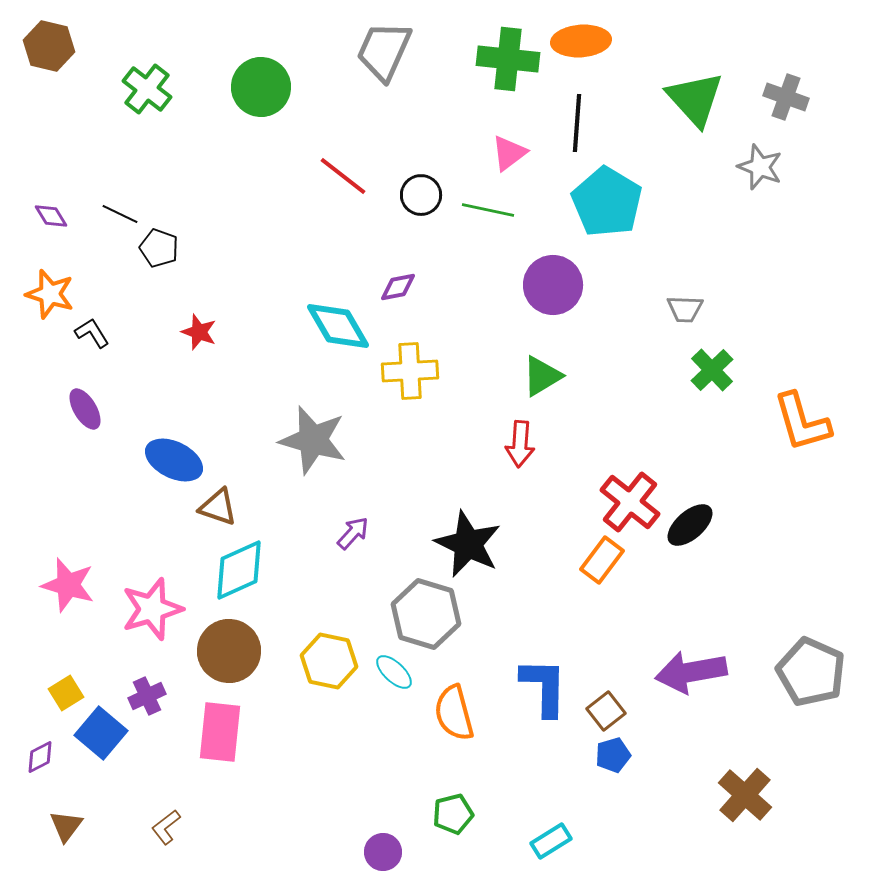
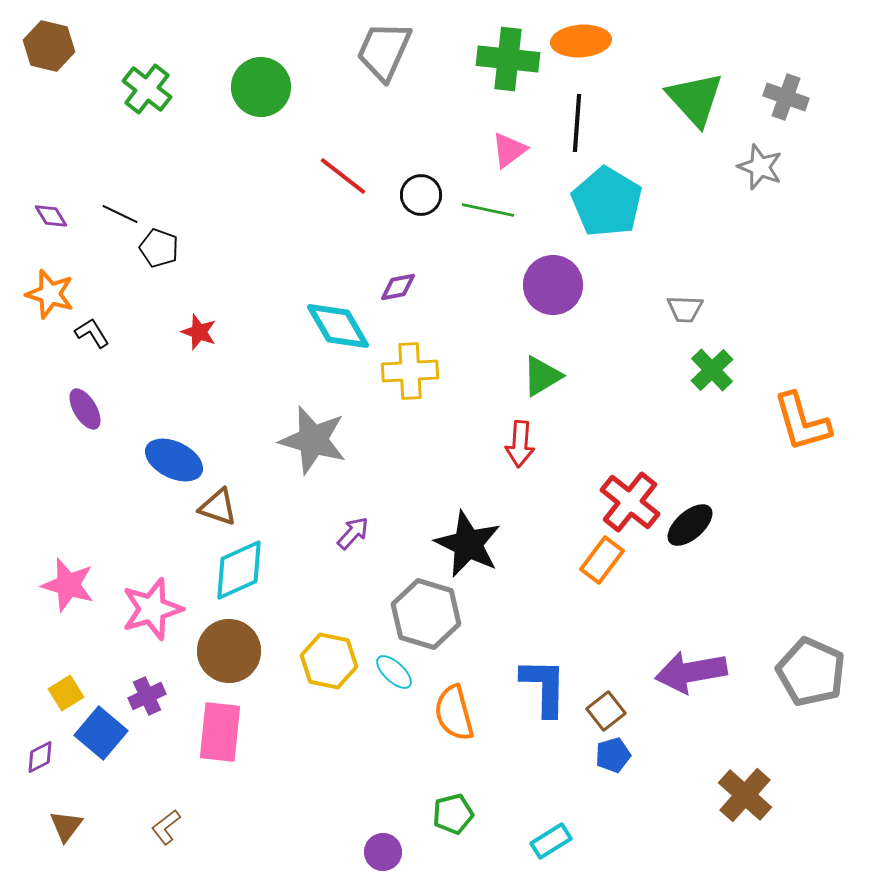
pink triangle at (509, 153): moved 3 px up
